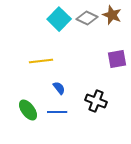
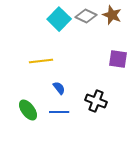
gray diamond: moved 1 px left, 2 px up
purple square: moved 1 px right; rotated 18 degrees clockwise
blue line: moved 2 px right
